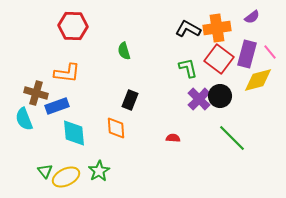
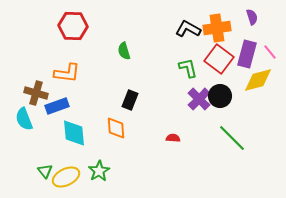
purple semicircle: rotated 70 degrees counterclockwise
